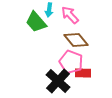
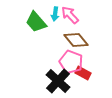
cyan arrow: moved 6 px right, 4 px down
red rectangle: rotated 28 degrees clockwise
